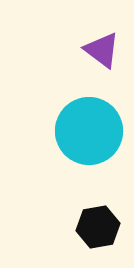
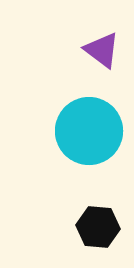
black hexagon: rotated 15 degrees clockwise
